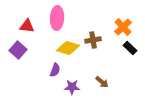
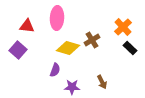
brown cross: moved 1 px left; rotated 21 degrees counterclockwise
brown arrow: rotated 24 degrees clockwise
